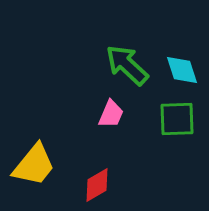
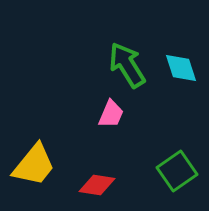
green arrow: rotated 15 degrees clockwise
cyan diamond: moved 1 px left, 2 px up
green square: moved 52 px down; rotated 33 degrees counterclockwise
red diamond: rotated 39 degrees clockwise
